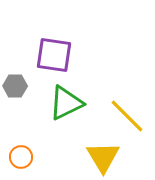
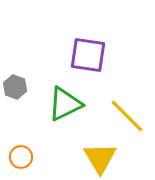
purple square: moved 34 px right
gray hexagon: moved 1 px down; rotated 20 degrees clockwise
green triangle: moved 1 px left, 1 px down
yellow triangle: moved 3 px left, 1 px down
